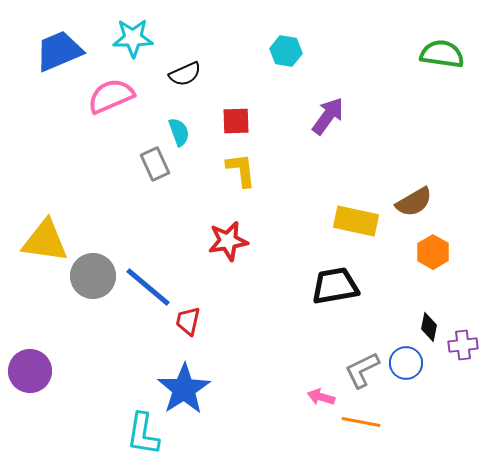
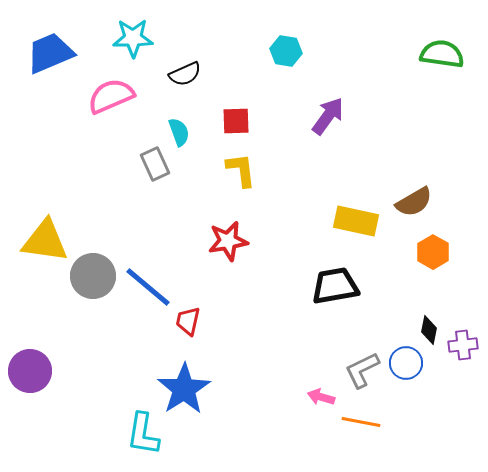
blue trapezoid: moved 9 px left, 2 px down
black diamond: moved 3 px down
